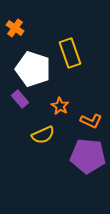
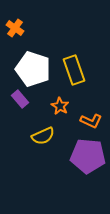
yellow rectangle: moved 4 px right, 17 px down
yellow semicircle: moved 1 px down
